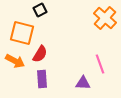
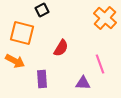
black square: moved 2 px right
red semicircle: moved 21 px right, 6 px up
